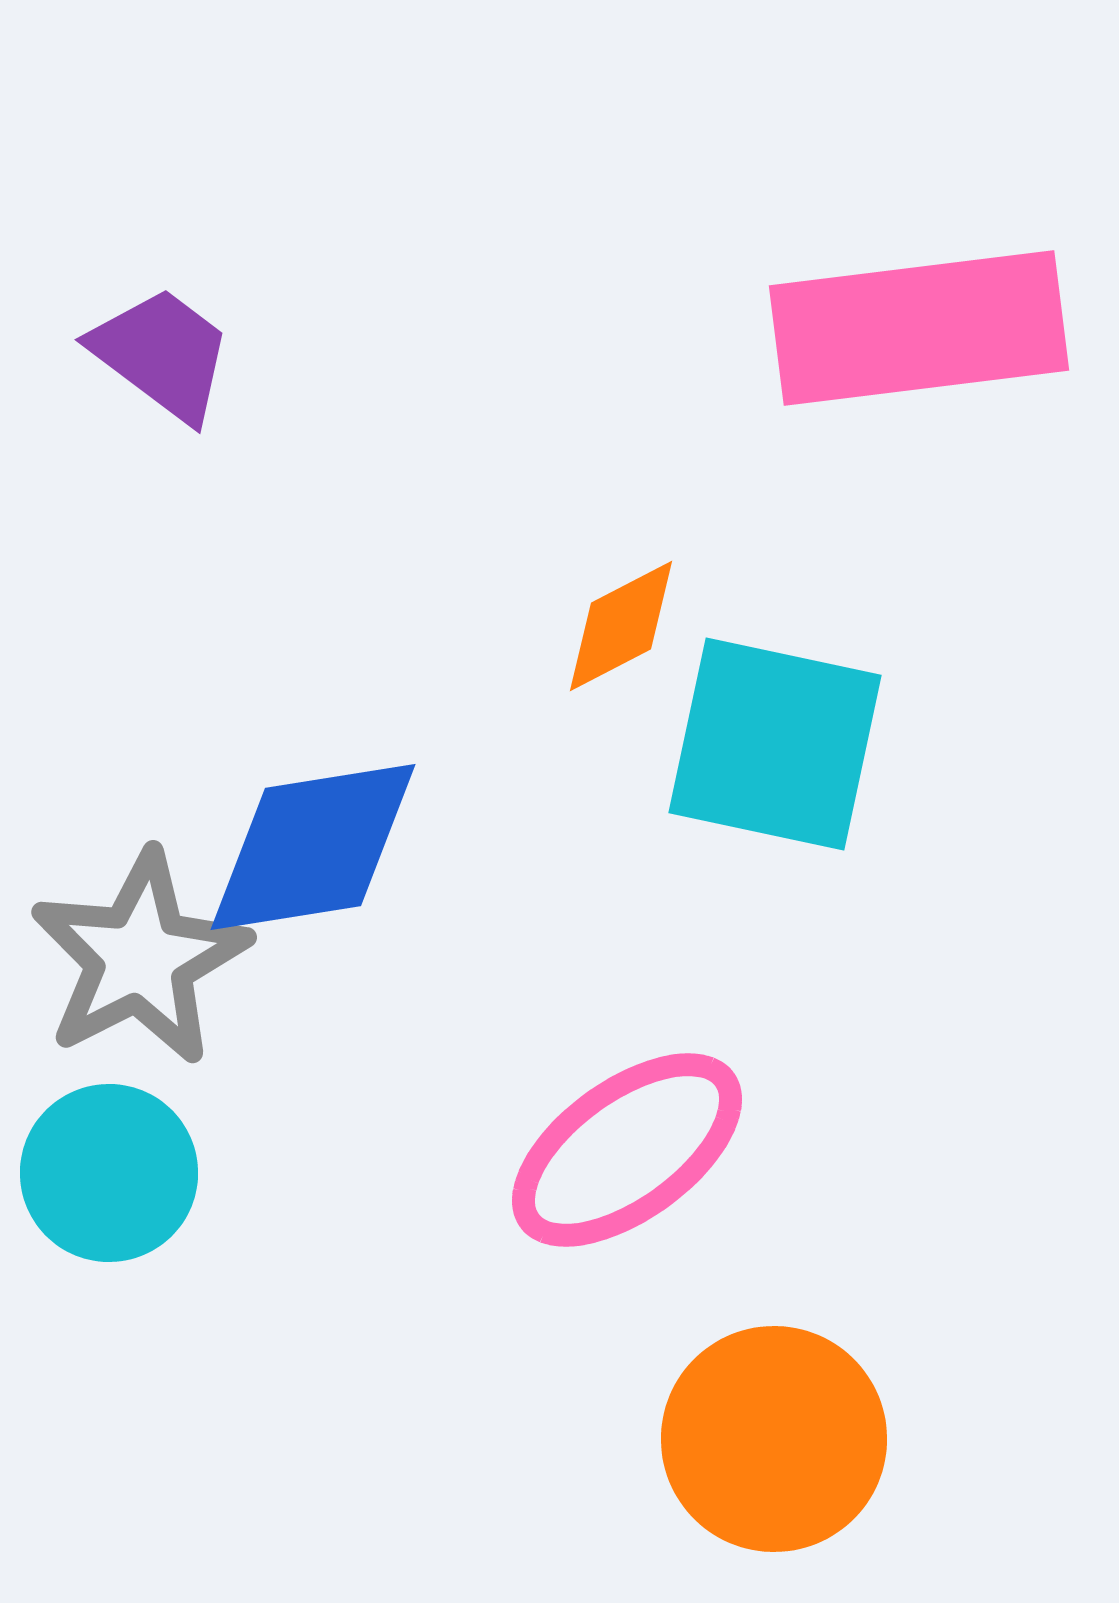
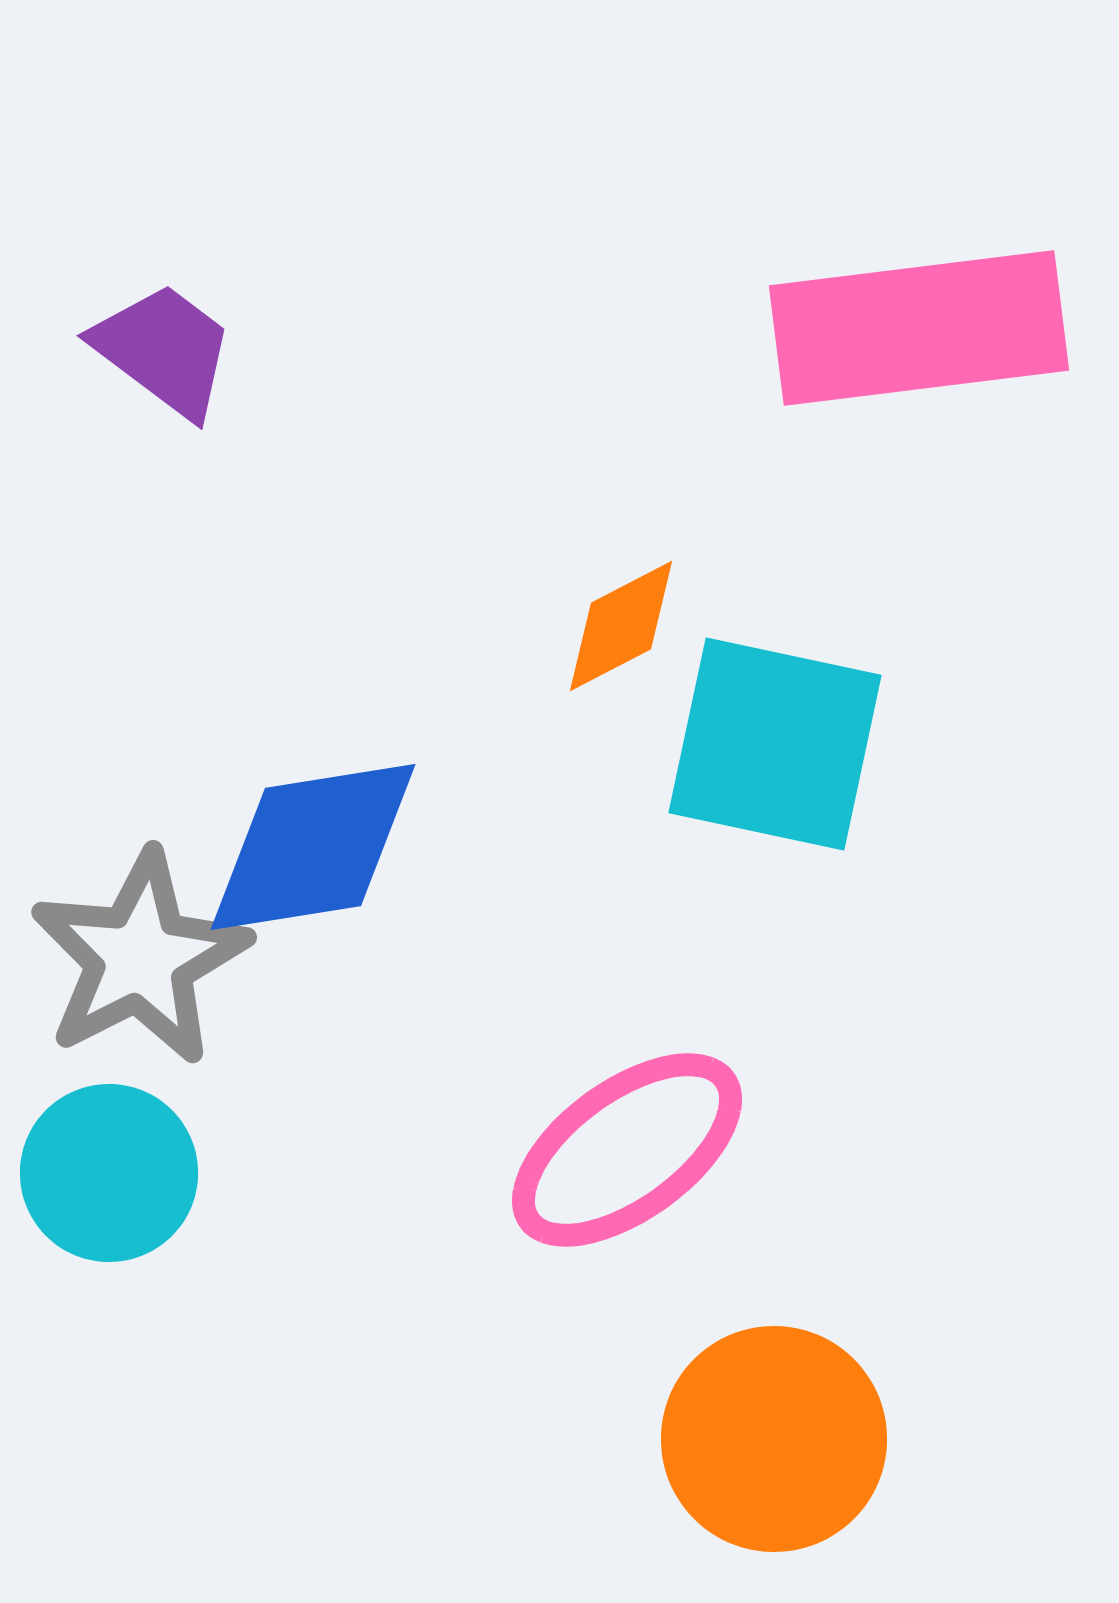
purple trapezoid: moved 2 px right, 4 px up
